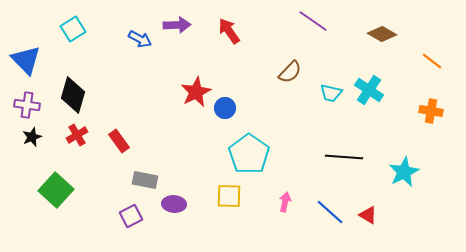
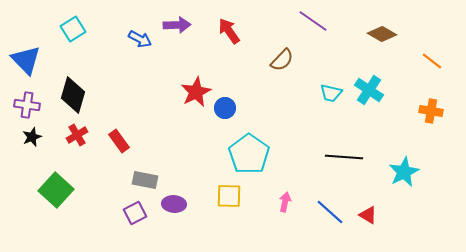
brown semicircle: moved 8 px left, 12 px up
purple square: moved 4 px right, 3 px up
